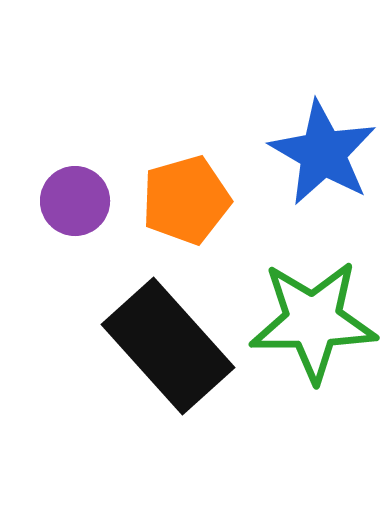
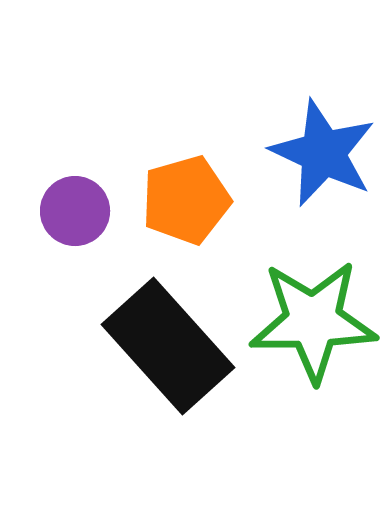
blue star: rotated 5 degrees counterclockwise
purple circle: moved 10 px down
